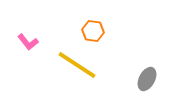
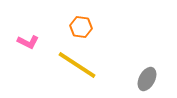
orange hexagon: moved 12 px left, 4 px up
pink L-shape: rotated 25 degrees counterclockwise
